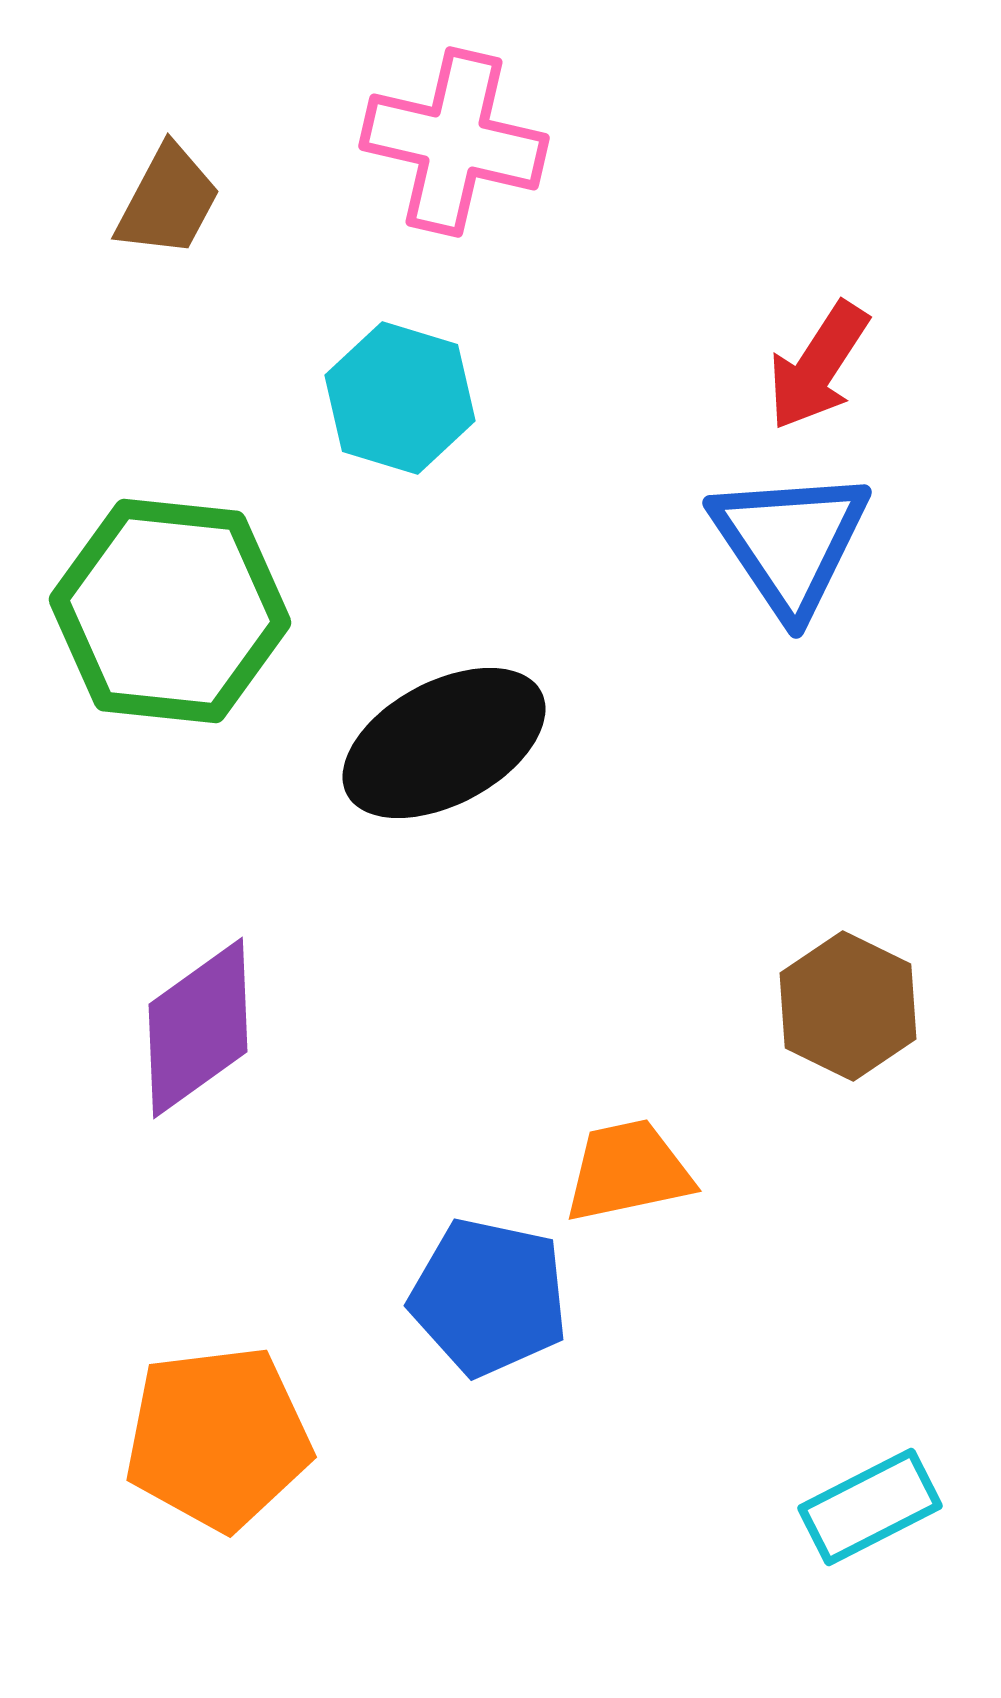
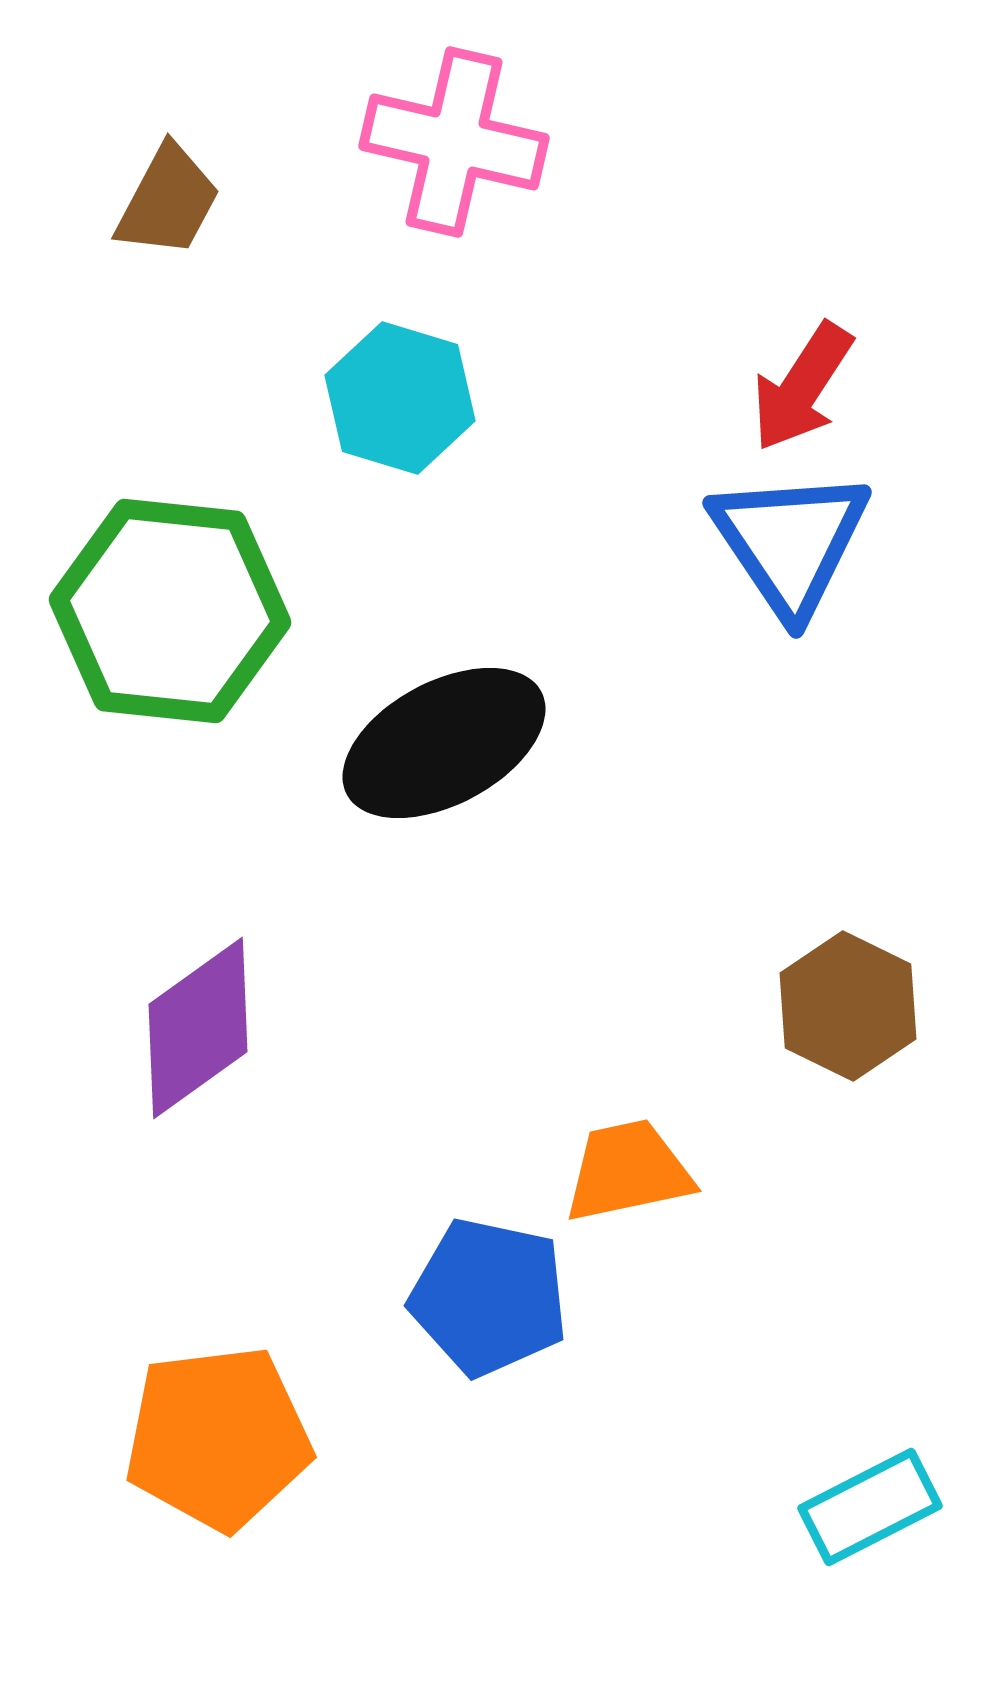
red arrow: moved 16 px left, 21 px down
